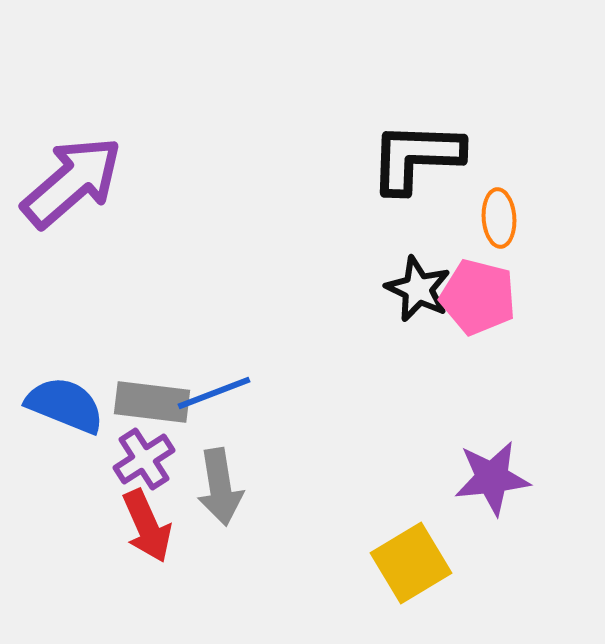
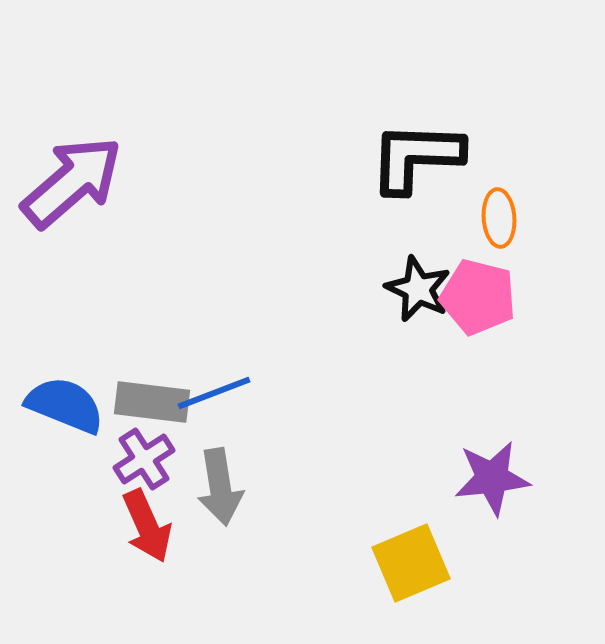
yellow square: rotated 8 degrees clockwise
